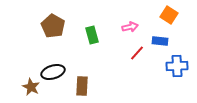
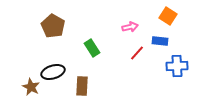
orange square: moved 1 px left, 1 px down
green rectangle: moved 13 px down; rotated 18 degrees counterclockwise
